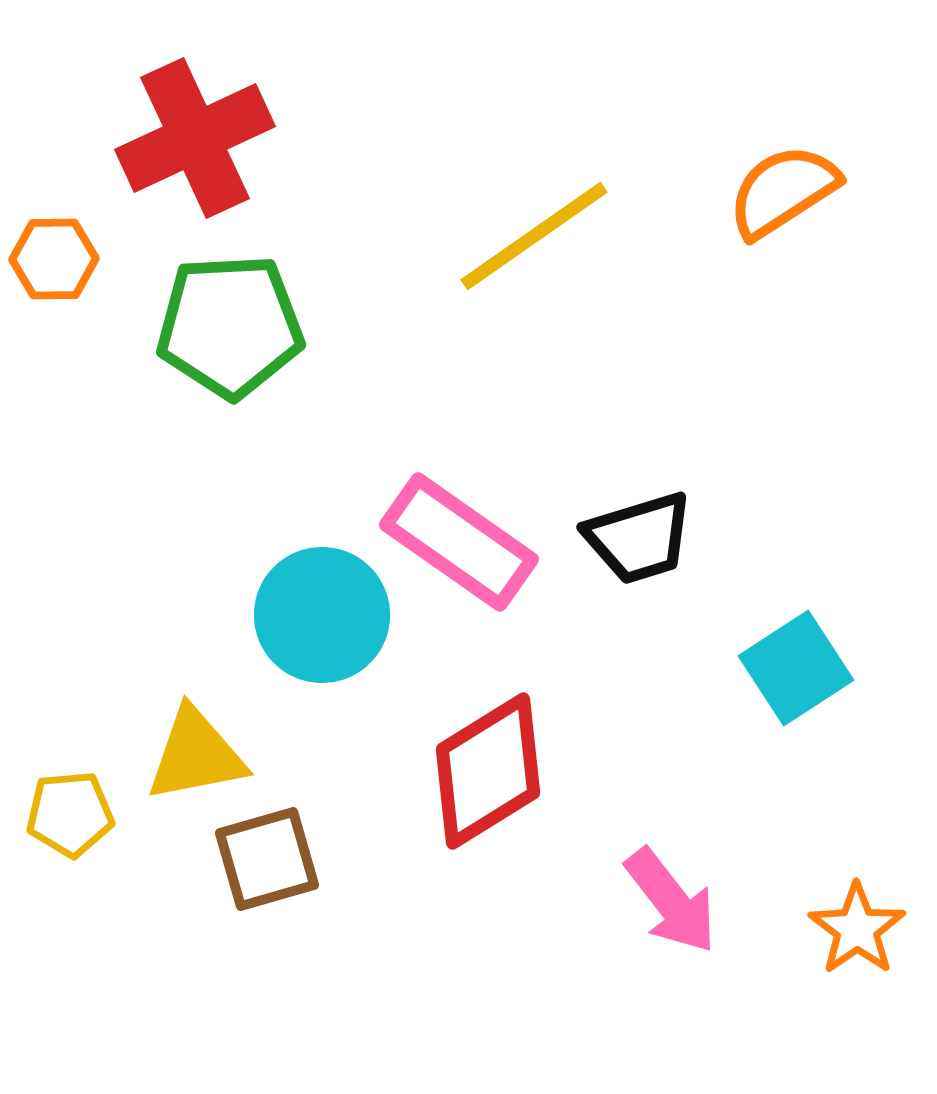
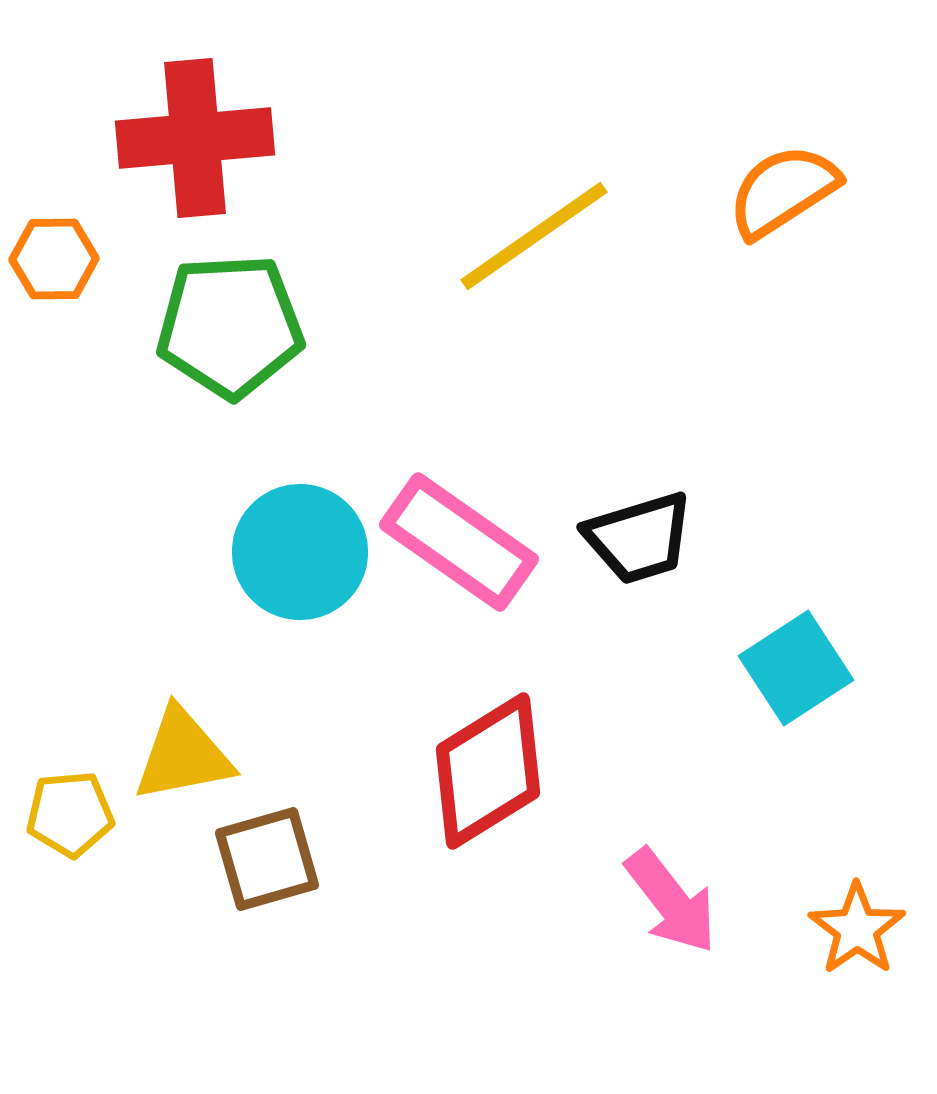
red cross: rotated 20 degrees clockwise
cyan circle: moved 22 px left, 63 px up
yellow triangle: moved 13 px left
